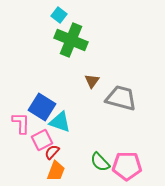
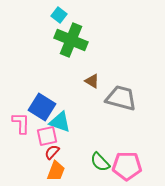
brown triangle: rotated 35 degrees counterclockwise
pink square: moved 5 px right, 4 px up; rotated 15 degrees clockwise
